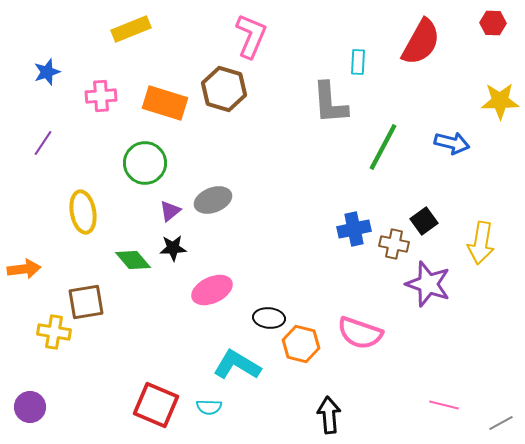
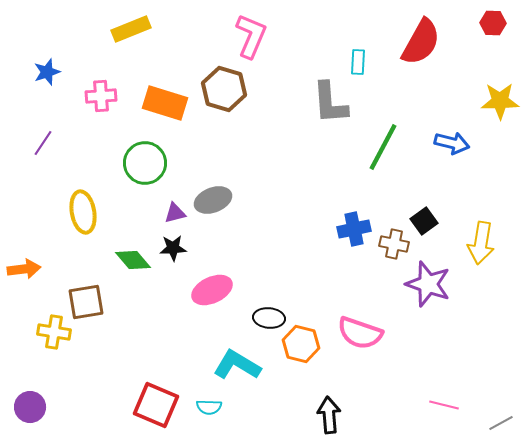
purple triangle: moved 5 px right, 2 px down; rotated 25 degrees clockwise
